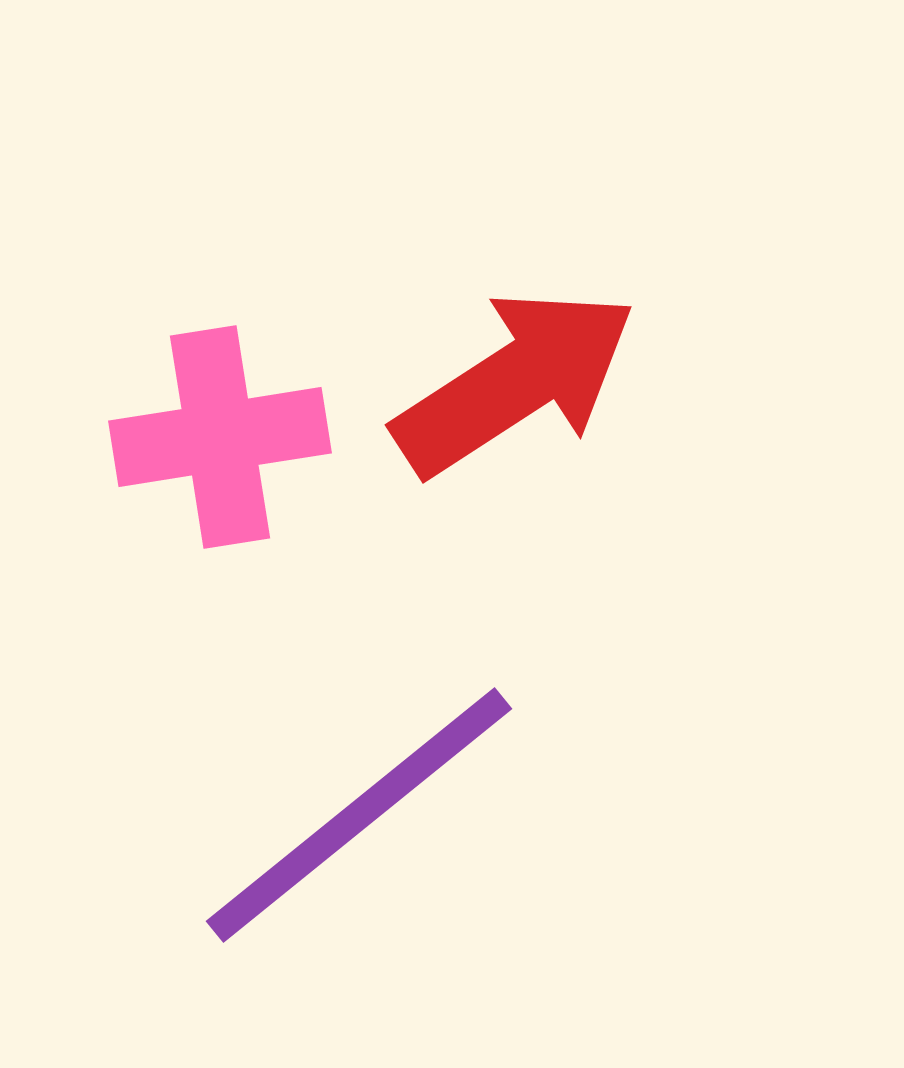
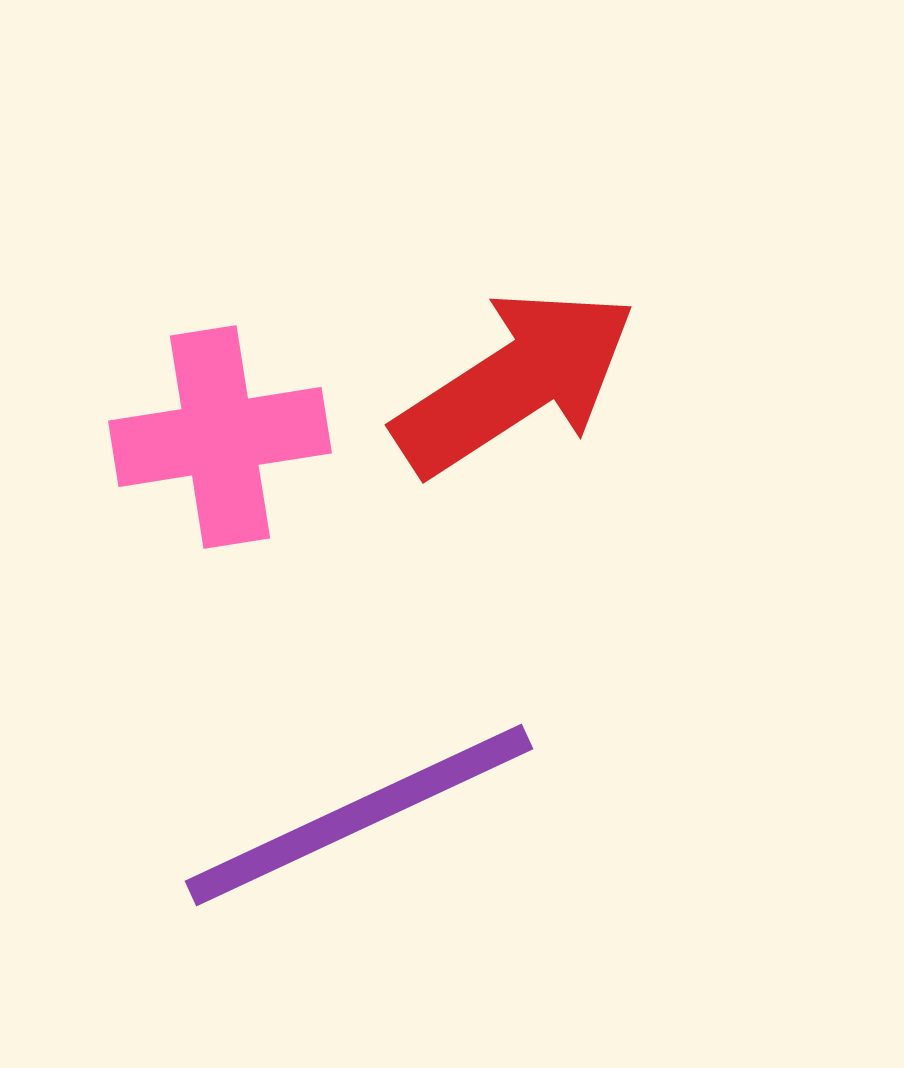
purple line: rotated 14 degrees clockwise
